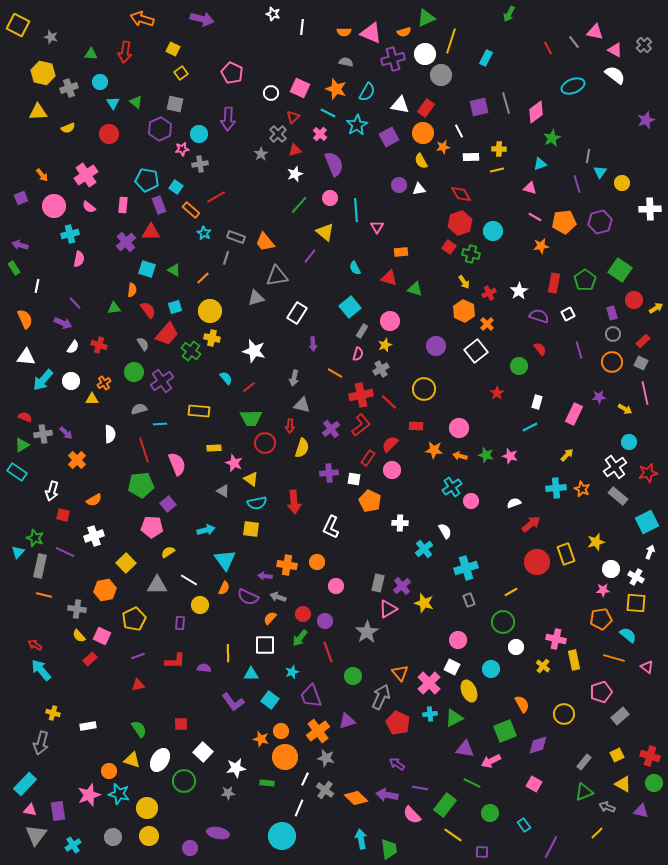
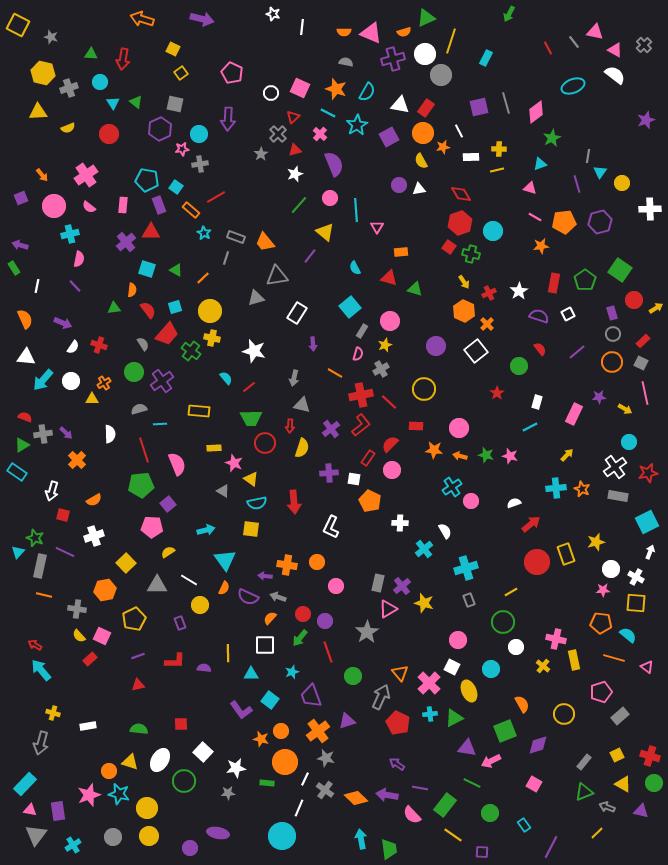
red arrow at (125, 52): moved 2 px left, 7 px down
green triangle at (174, 270): moved 2 px right
purple line at (75, 303): moved 17 px up
purple line at (579, 350): moved 2 px left, 2 px down; rotated 66 degrees clockwise
gray rectangle at (618, 496): rotated 30 degrees counterclockwise
orange pentagon at (601, 619): moved 4 px down; rotated 15 degrees clockwise
purple rectangle at (180, 623): rotated 24 degrees counterclockwise
purple L-shape at (233, 702): moved 8 px right, 8 px down
green semicircle at (139, 729): rotated 48 degrees counterclockwise
purple triangle at (465, 749): moved 2 px right, 1 px up
orange circle at (285, 757): moved 5 px down
yellow triangle at (132, 760): moved 2 px left, 2 px down
